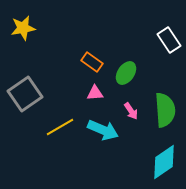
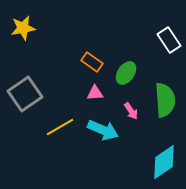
green semicircle: moved 10 px up
